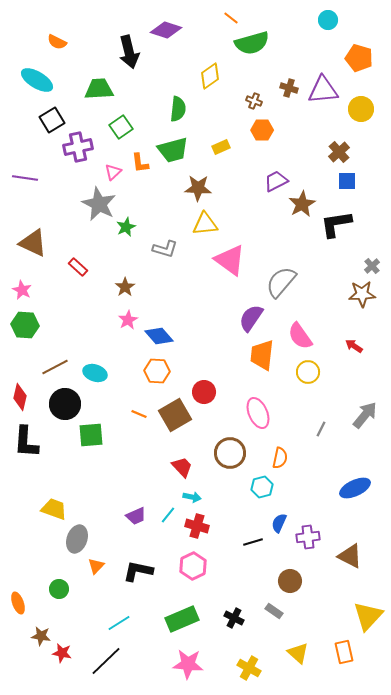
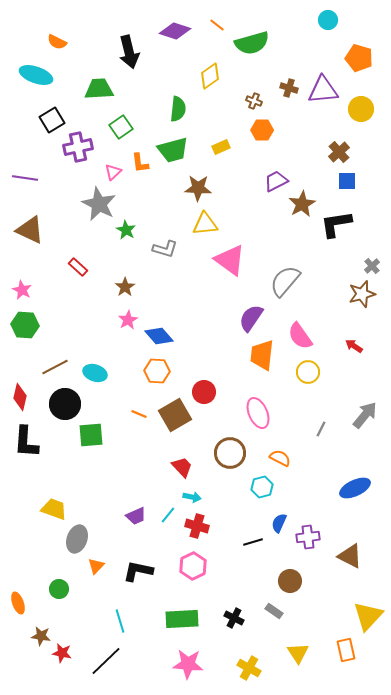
orange line at (231, 18): moved 14 px left, 7 px down
purple diamond at (166, 30): moved 9 px right, 1 px down
cyan ellipse at (37, 80): moved 1 px left, 5 px up; rotated 12 degrees counterclockwise
green star at (126, 227): moved 3 px down; rotated 18 degrees counterclockwise
brown triangle at (33, 243): moved 3 px left, 13 px up
gray semicircle at (281, 282): moved 4 px right, 1 px up
brown star at (362, 294): rotated 12 degrees counterclockwise
orange semicircle at (280, 458): rotated 75 degrees counterclockwise
green rectangle at (182, 619): rotated 20 degrees clockwise
cyan line at (119, 623): moved 1 px right, 2 px up; rotated 75 degrees counterclockwise
orange rectangle at (344, 652): moved 2 px right, 2 px up
yellow triangle at (298, 653): rotated 15 degrees clockwise
